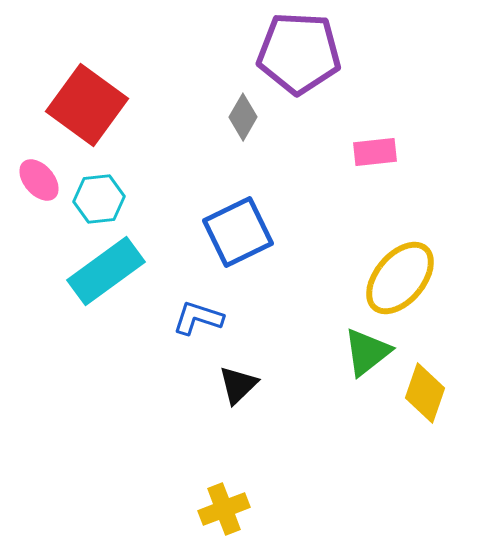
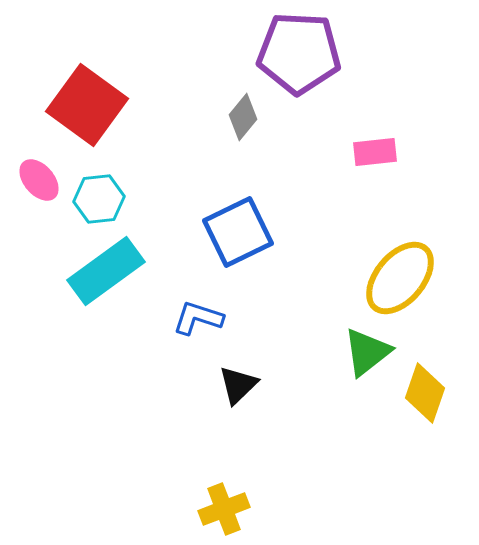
gray diamond: rotated 9 degrees clockwise
